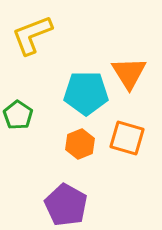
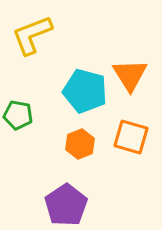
orange triangle: moved 1 px right, 2 px down
cyan pentagon: moved 1 px left, 2 px up; rotated 15 degrees clockwise
green pentagon: rotated 24 degrees counterclockwise
orange square: moved 4 px right, 1 px up
purple pentagon: rotated 9 degrees clockwise
